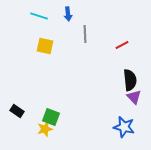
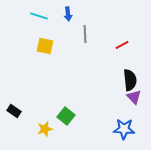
black rectangle: moved 3 px left
green square: moved 15 px right, 1 px up; rotated 18 degrees clockwise
blue star: moved 2 px down; rotated 10 degrees counterclockwise
